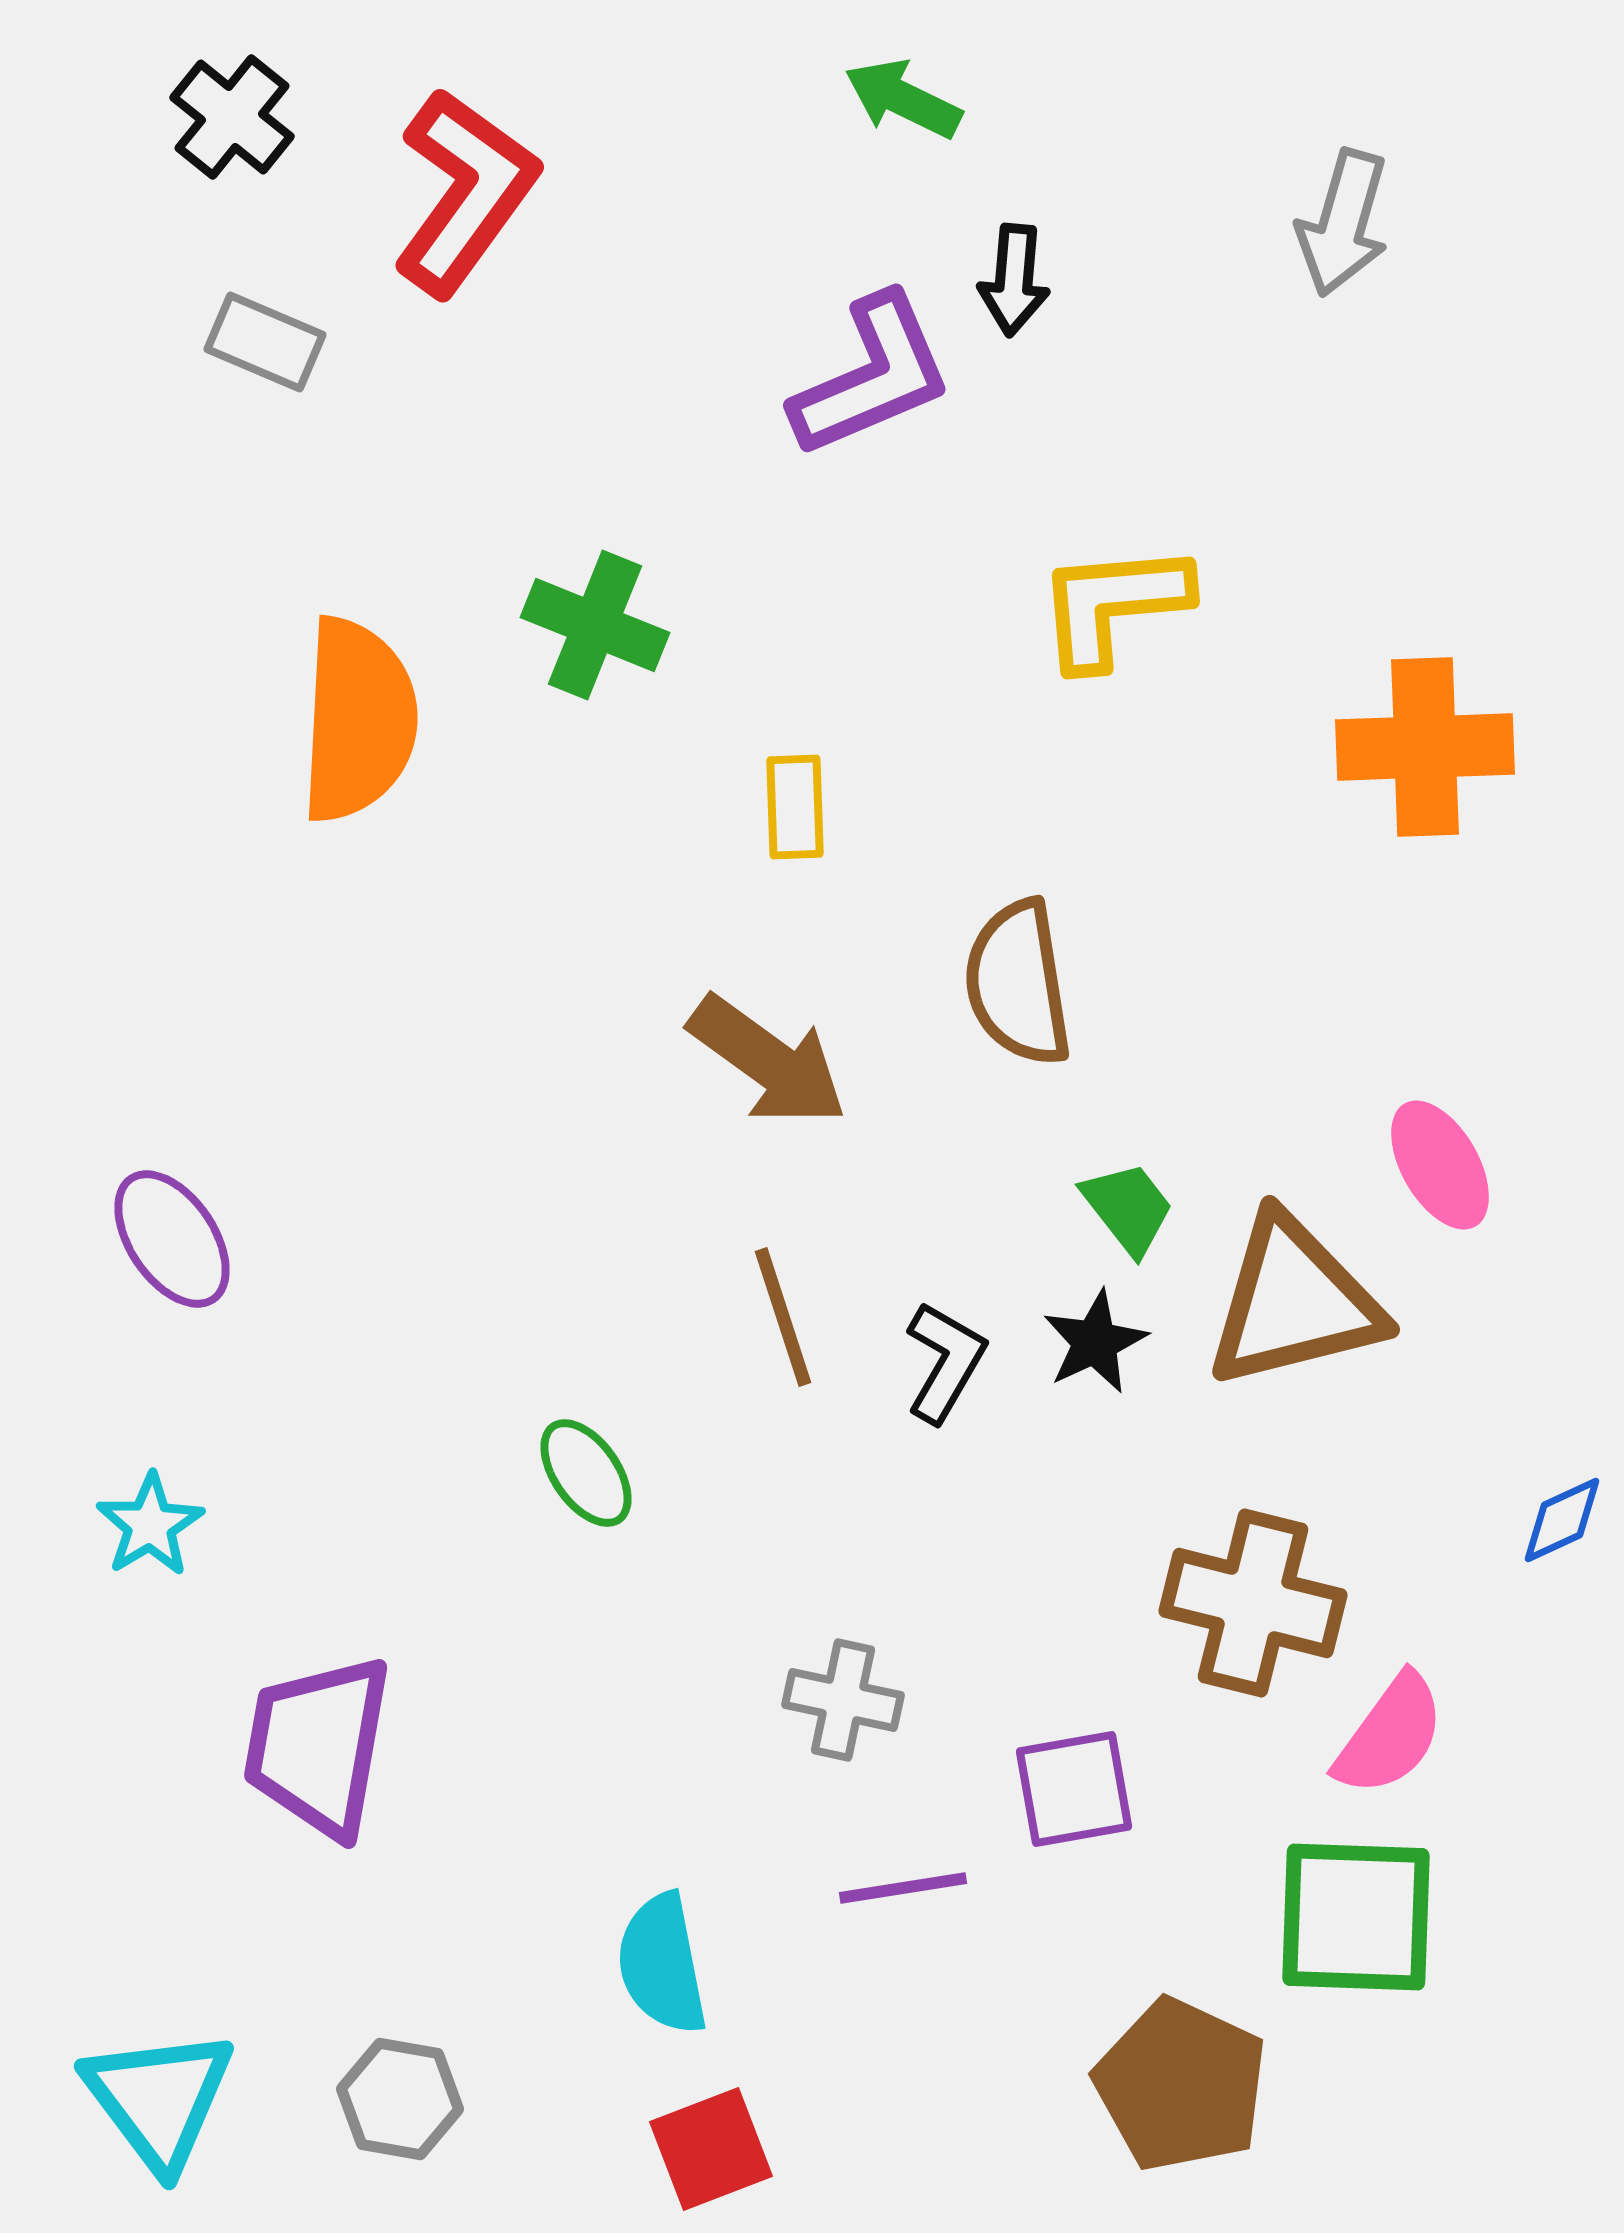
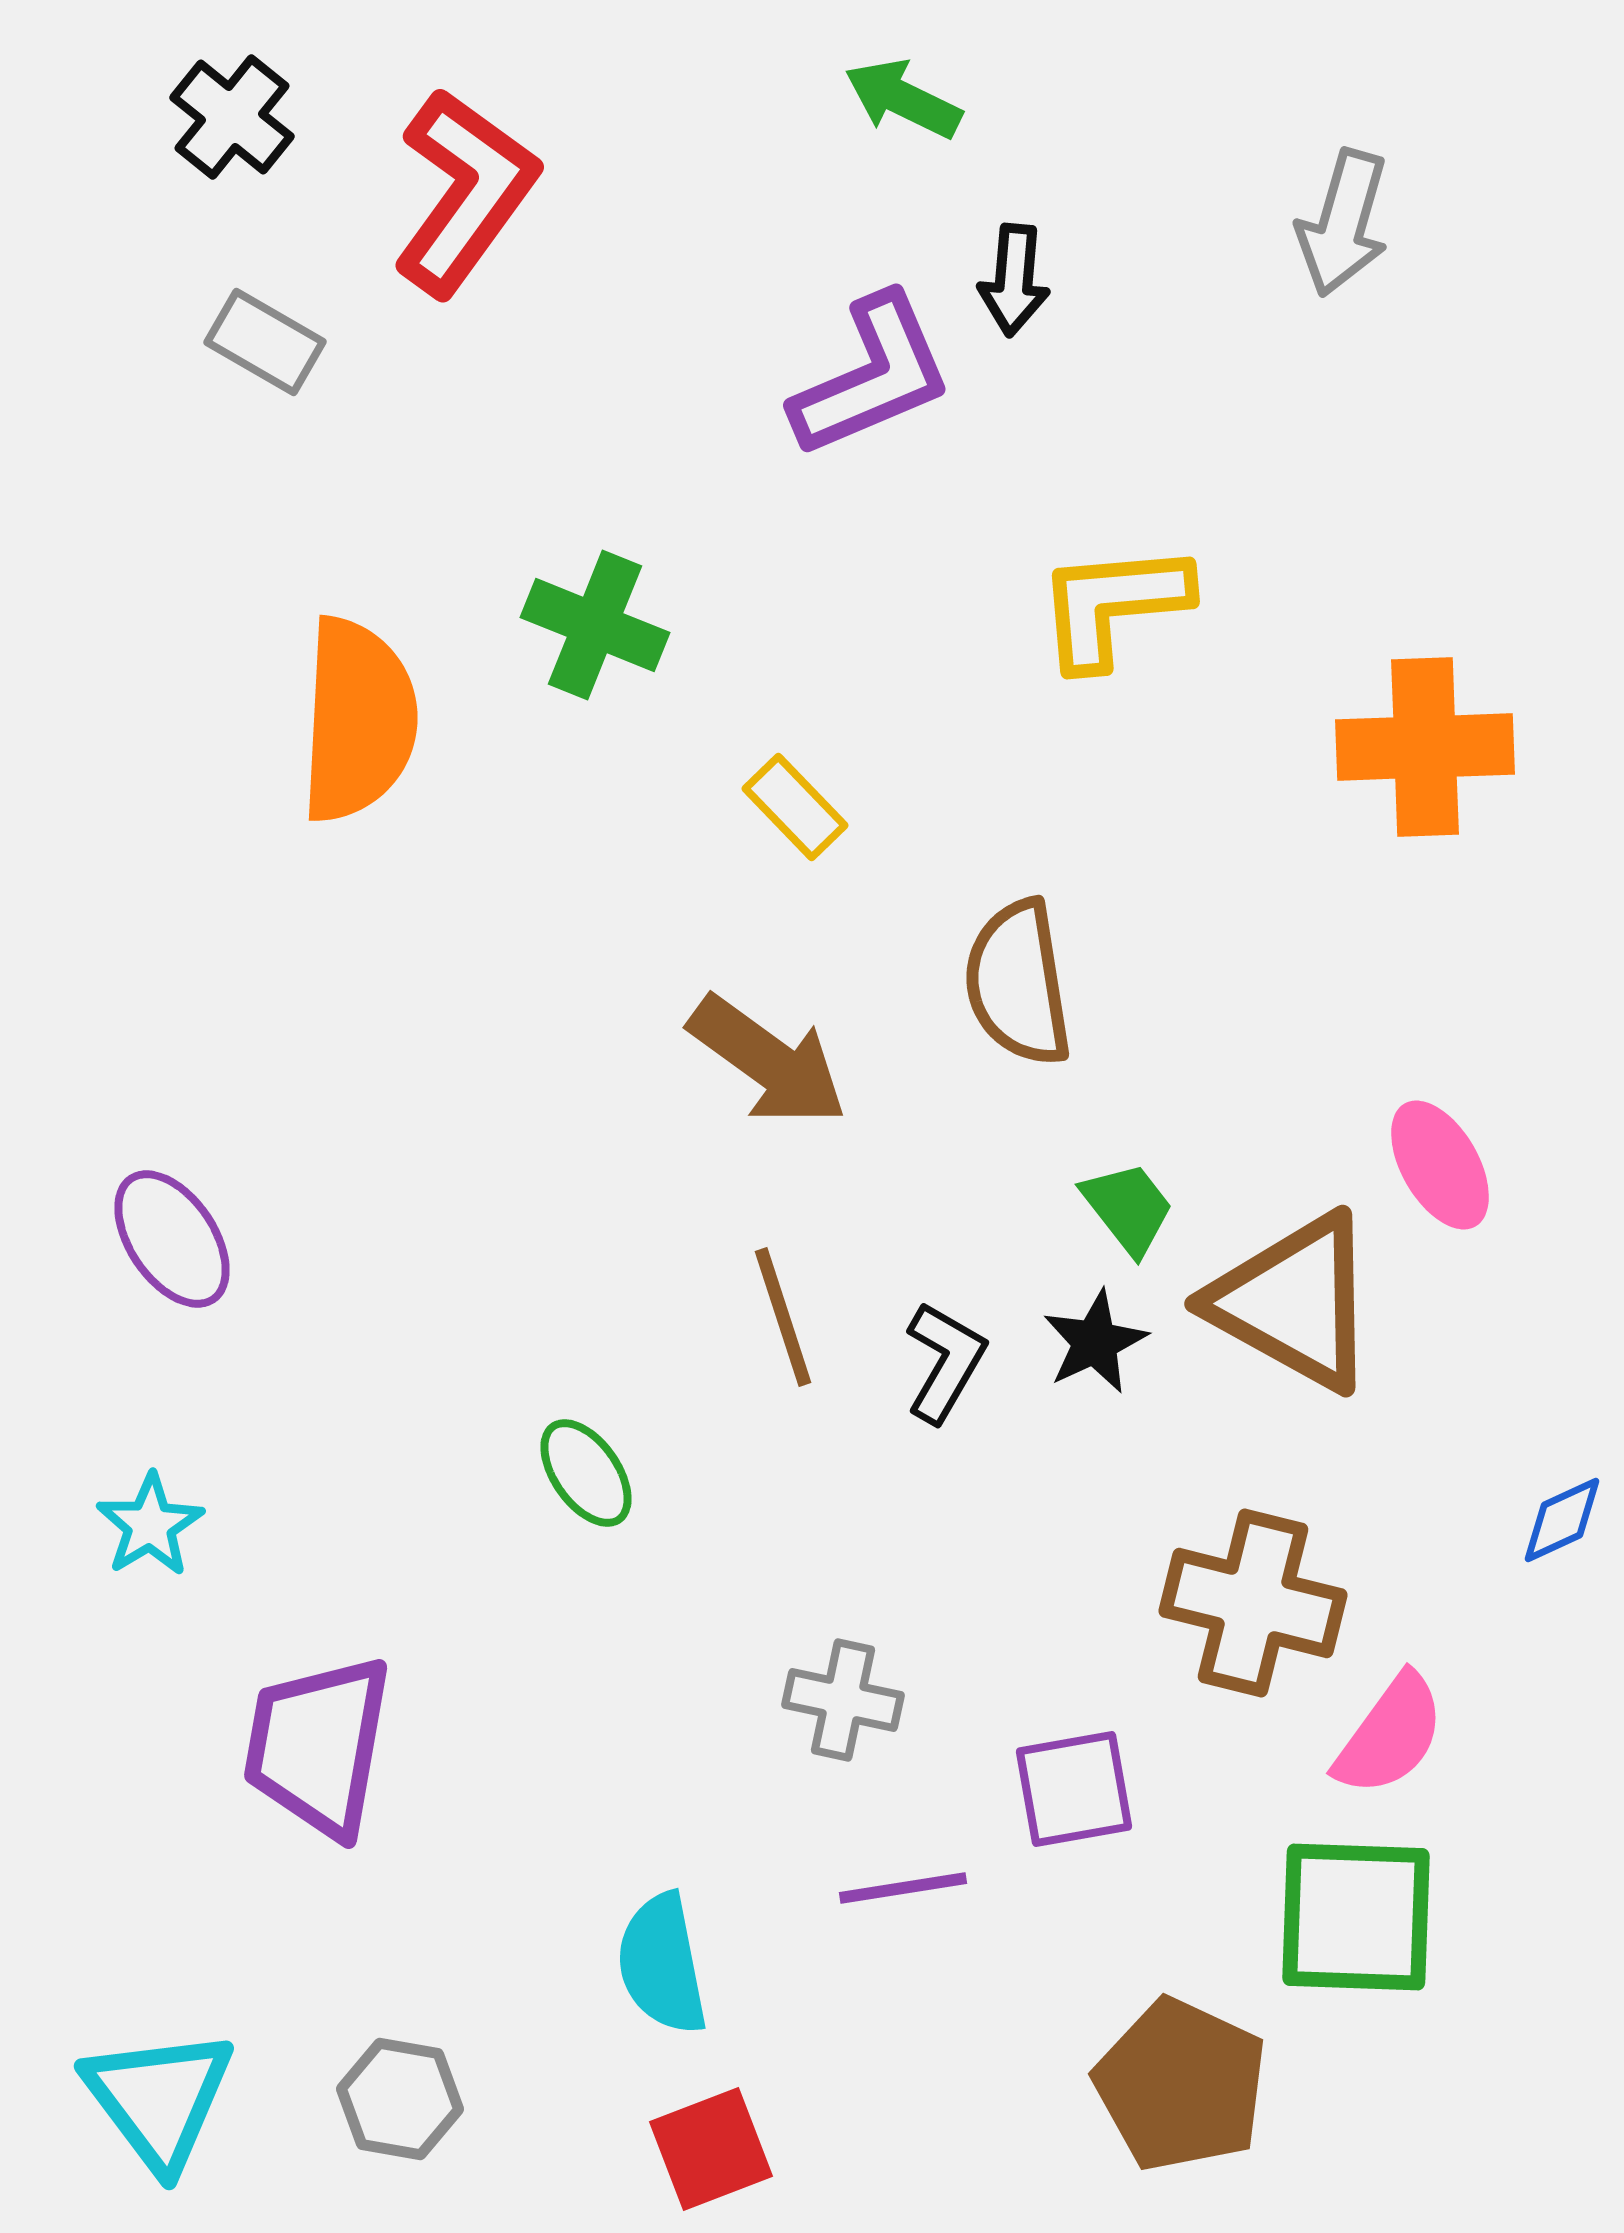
gray rectangle: rotated 7 degrees clockwise
yellow rectangle: rotated 42 degrees counterclockwise
brown triangle: rotated 43 degrees clockwise
